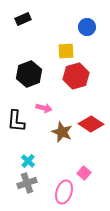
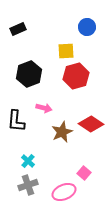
black rectangle: moved 5 px left, 10 px down
brown star: rotated 25 degrees clockwise
gray cross: moved 1 px right, 2 px down
pink ellipse: rotated 50 degrees clockwise
